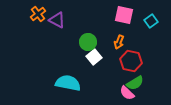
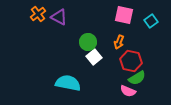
purple triangle: moved 2 px right, 3 px up
green semicircle: moved 2 px right, 5 px up
pink semicircle: moved 1 px right, 2 px up; rotated 21 degrees counterclockwise
